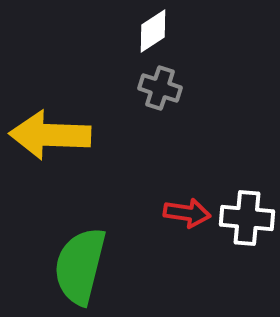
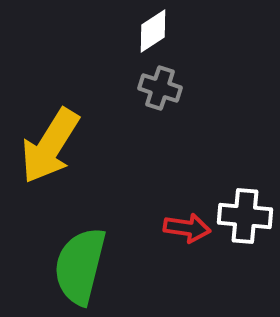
yellow arrow: moved 11 px down; rotated 60 degrees counterclockwise
red arrow: moved 15 px down
white cross: moved 2 px left, 2 px up
